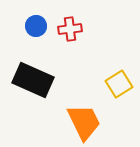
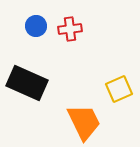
black rectangle: moved 6 px left, 3 px down
yellow square: moved 5 px down; rotated 8 degrees clockwise
